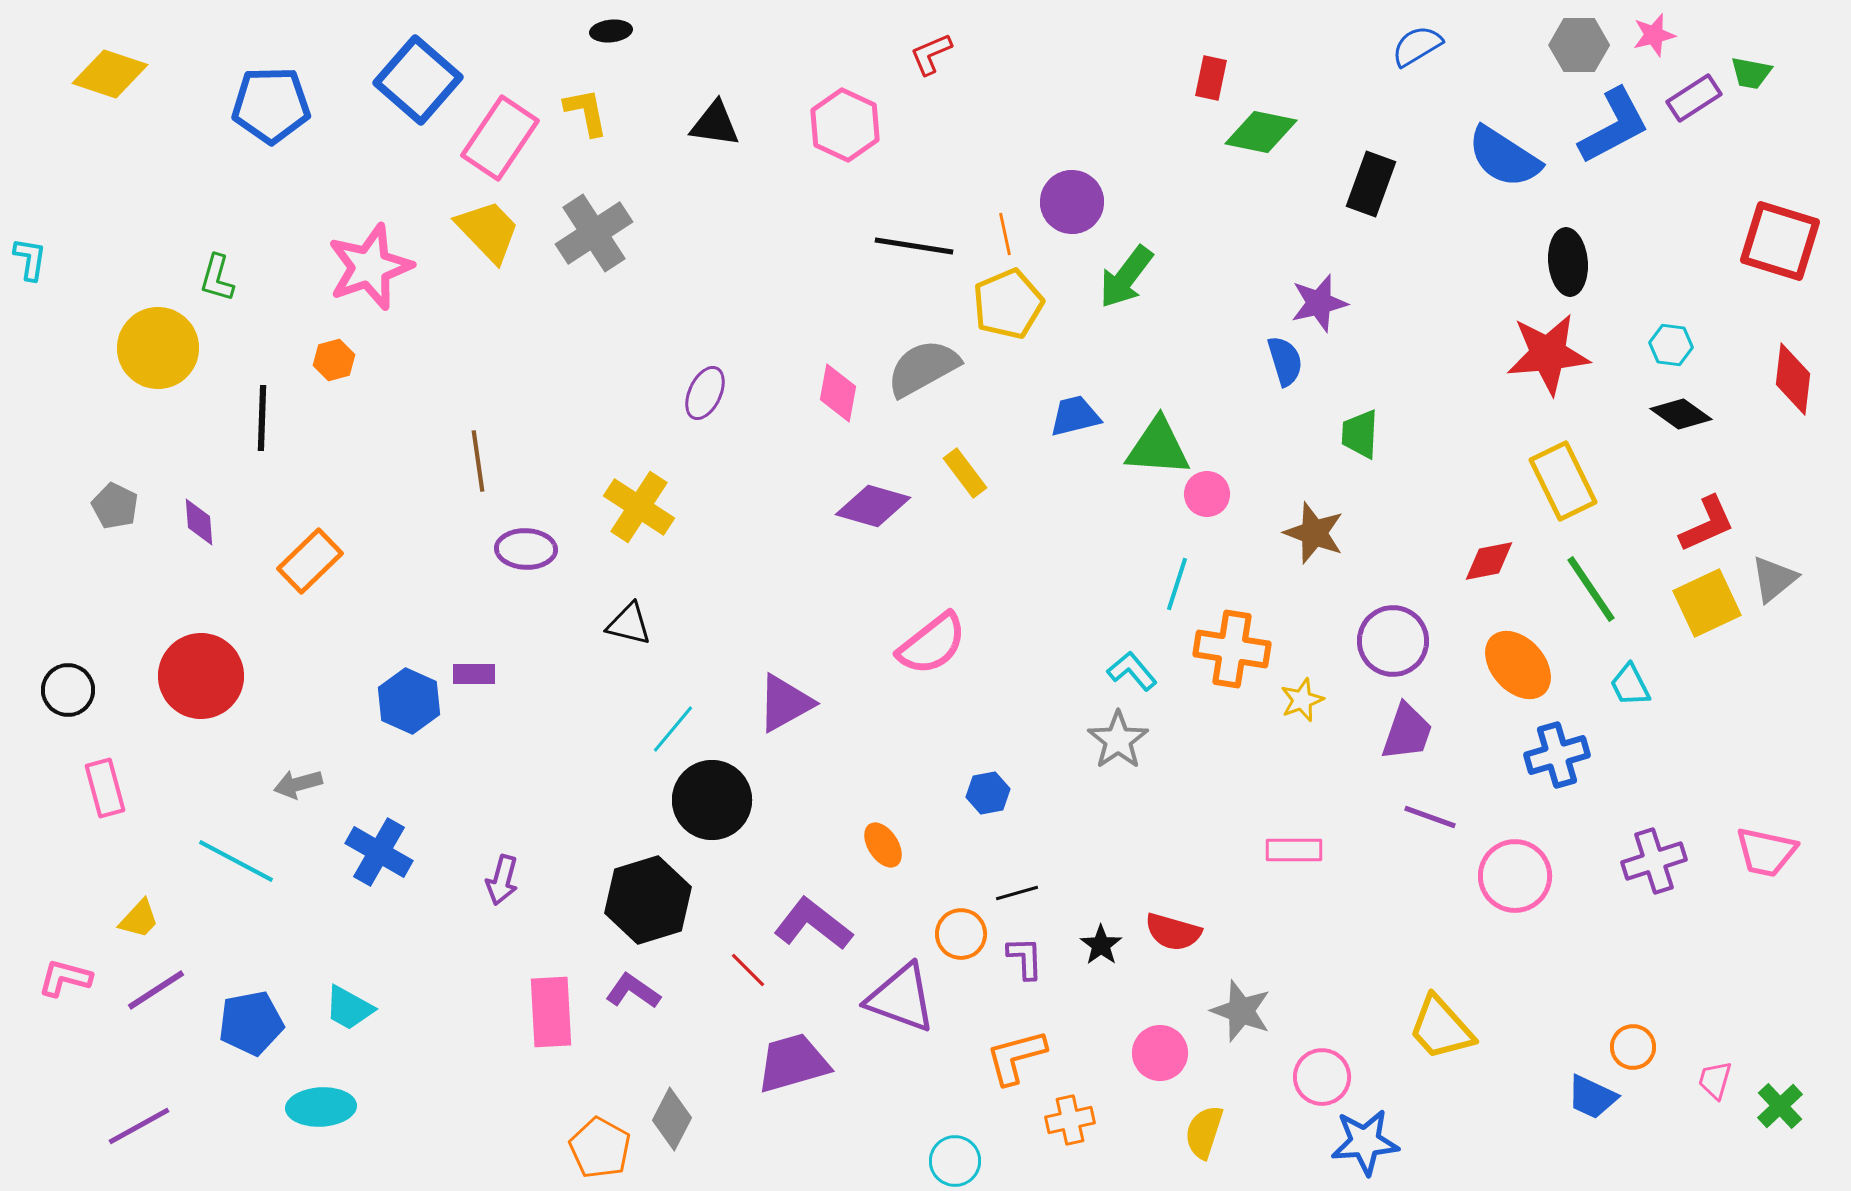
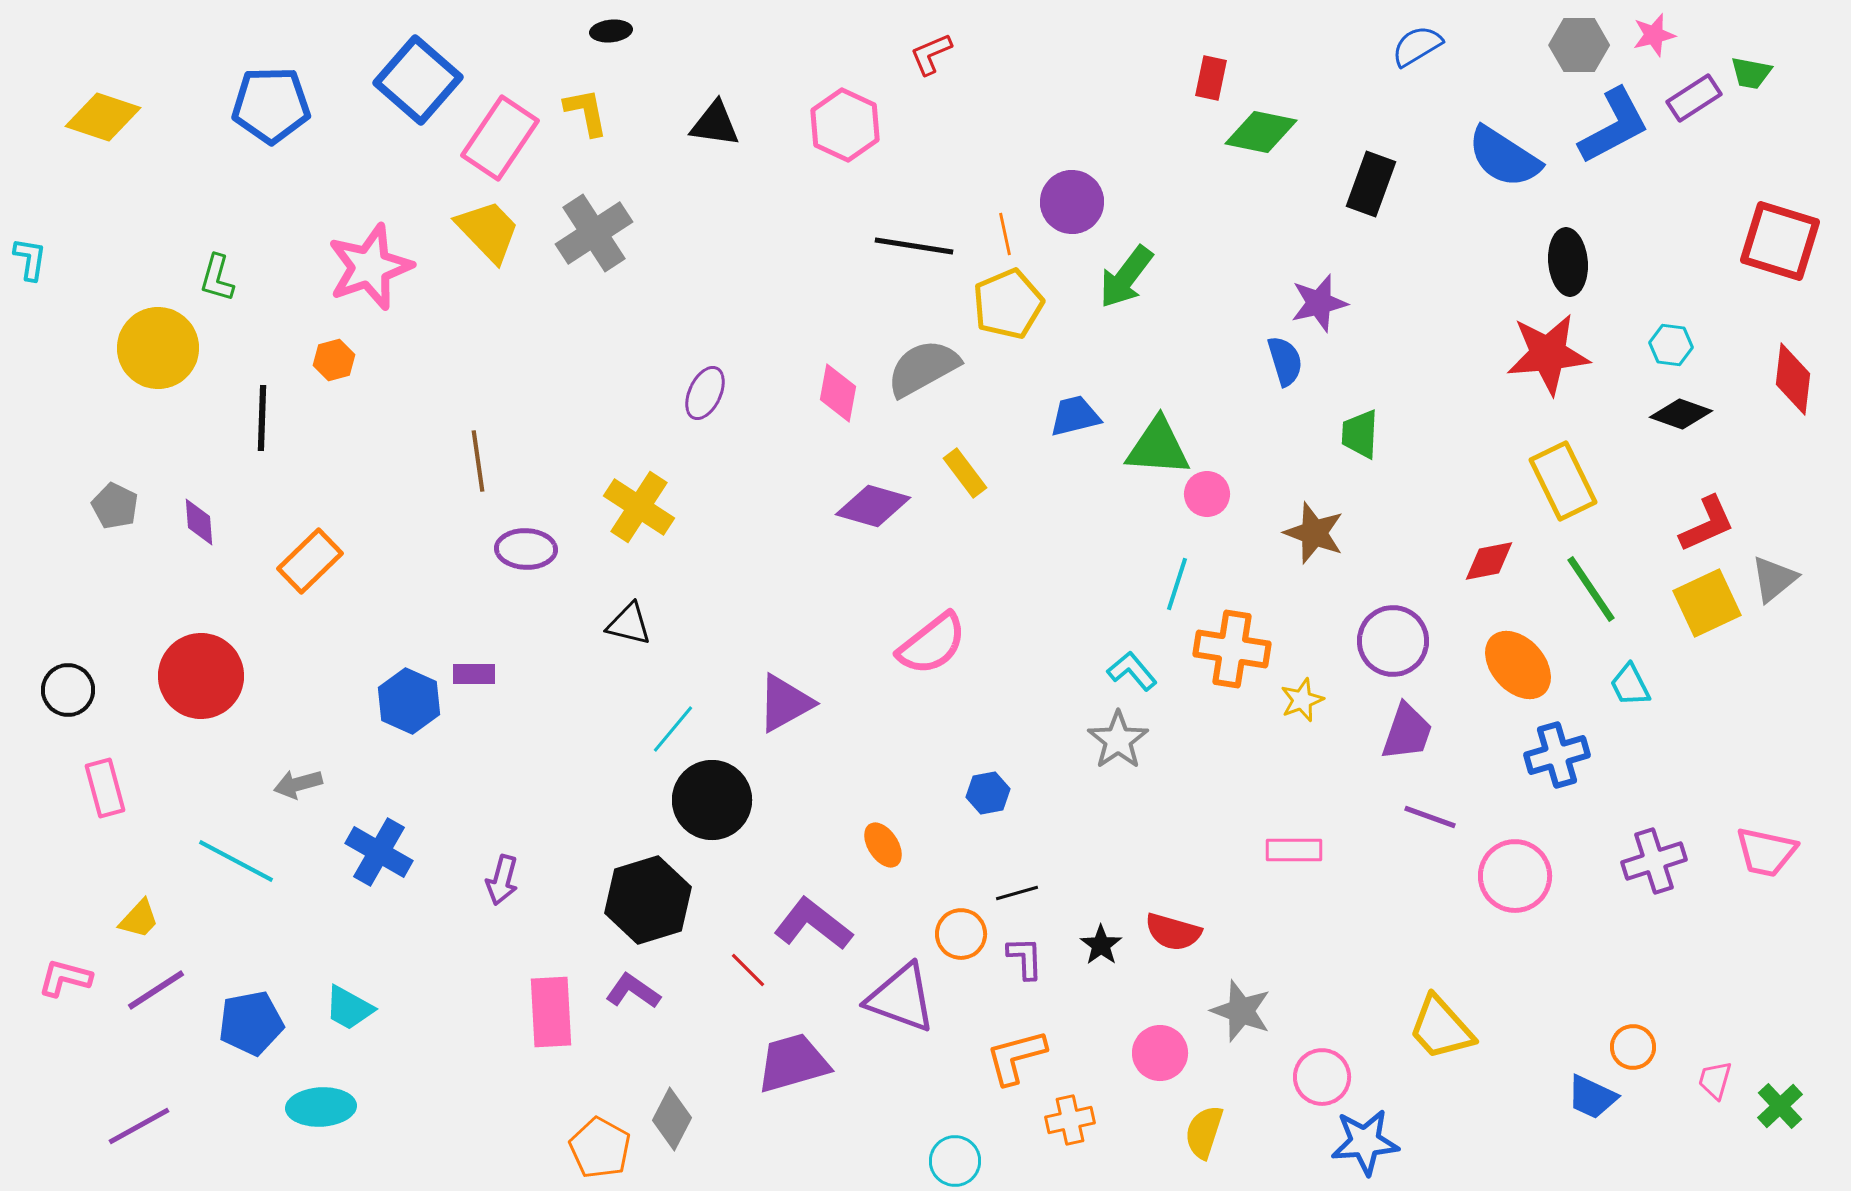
yellow diamond at (110, 74): moved 7 px left, 43 px down
black diamond at (1681, 414): rotated 16 degrees counterclockwise
